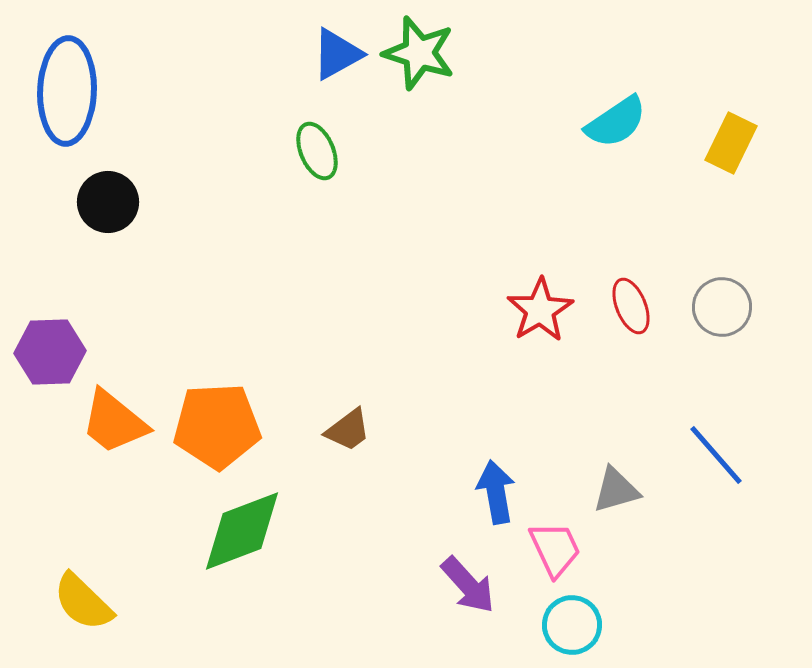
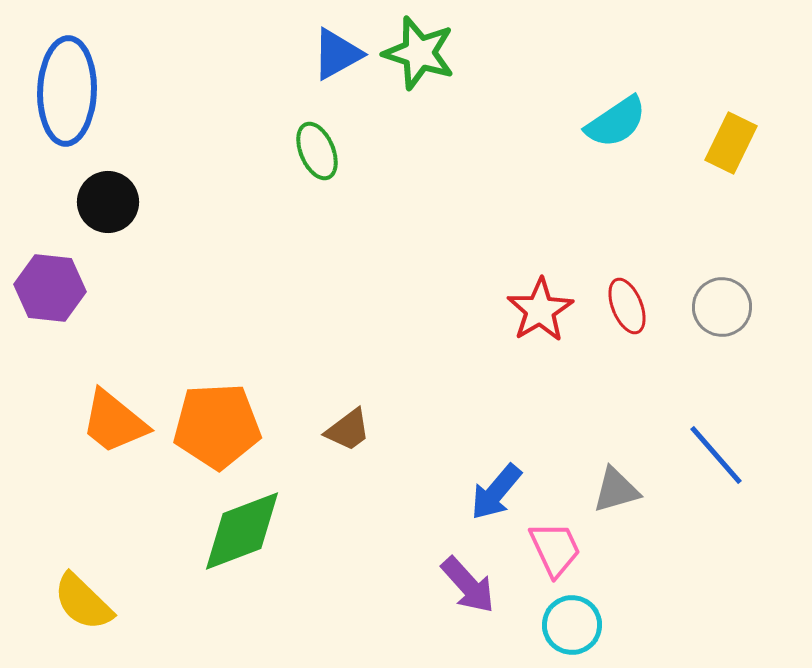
red ellipse: moved 4 px left
purple hexagon: moved 64 px up; rotated 8 degrees clockwise
blue arrow: rotated 130 degrees counterclockwise
